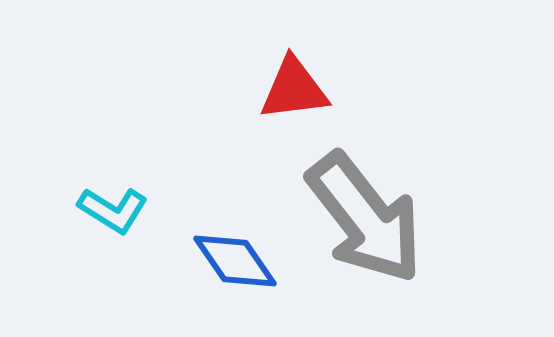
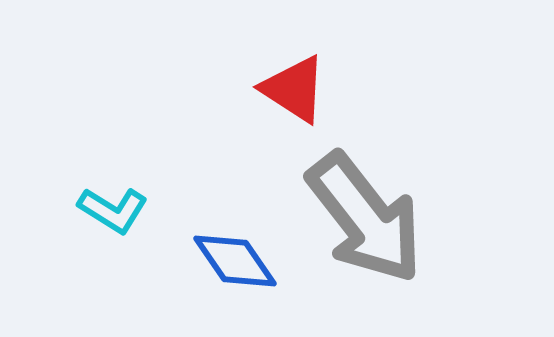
red triangle: rotated 40 degrees clockwise
